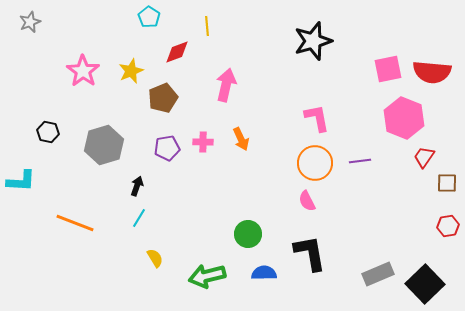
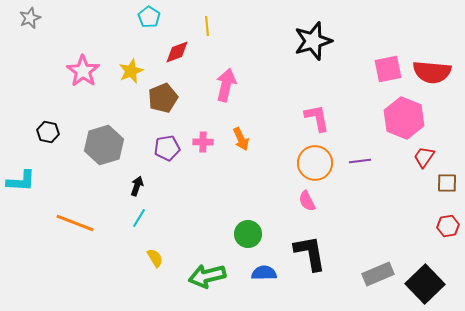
gray star: moved 4 px up
